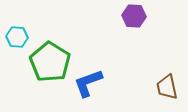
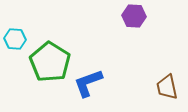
cyan hexagon: moved 2 px left, 2 px down
